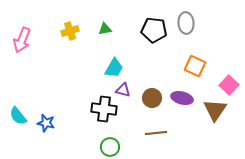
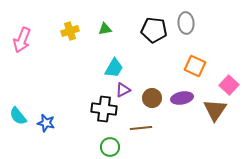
purple triangle: rotated 42 degrees counterclockwise
purple ellipse: rotated 25 degrees counterclockwise
brown line: moved 15 px left, 5 px up
